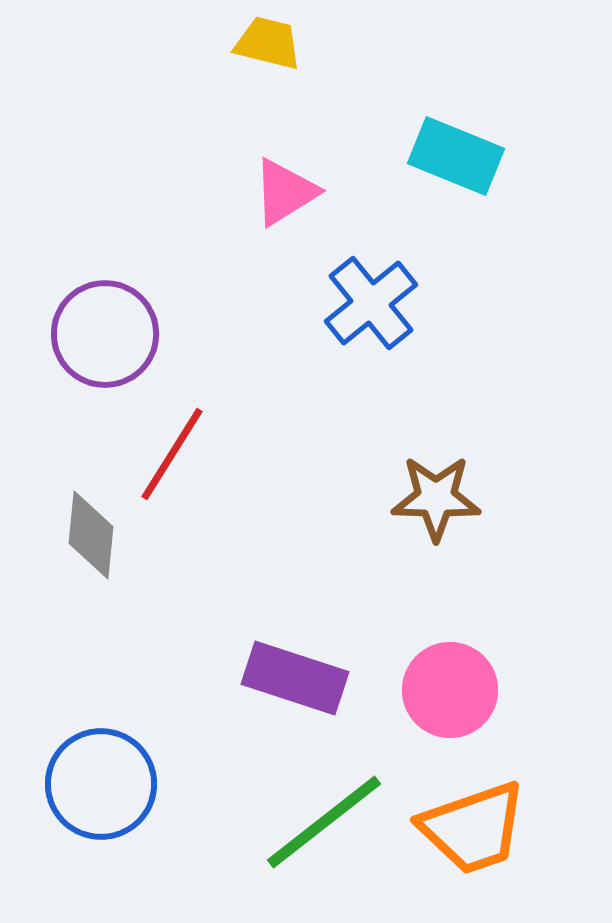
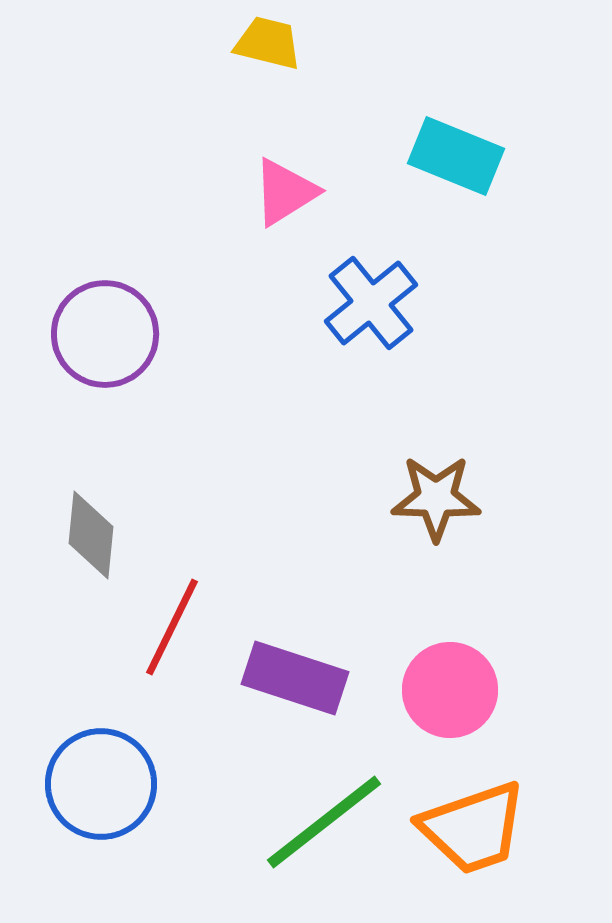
red line: moved 173 px down; rotated 6 degrees counterclockwise
